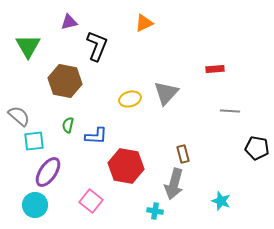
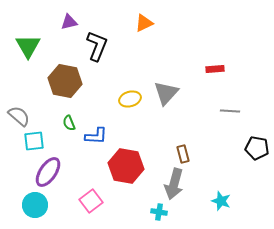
green semicircle: moved 1 px right, 2 px up; rotated 35 degrees counterclockwise
pink square: rotated 15 degrees clockwise
cyan cross: moved 4 px right, 1 px down
